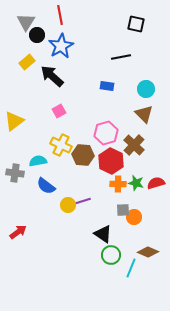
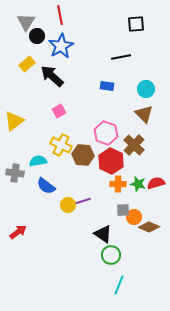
black square: rotated 18 degrees counterclockwise
black circle: moved 1 px down
yellow rectangle: moved 2 px down
pink hexagon: rotated 25 degrees counterclockwise
green star: moved 2 px right, 1 px down
brown diamond: moved 1 px right, 25 px up
cyan line: moved 12 px left, 17 px down
